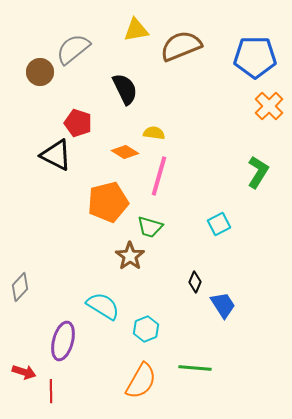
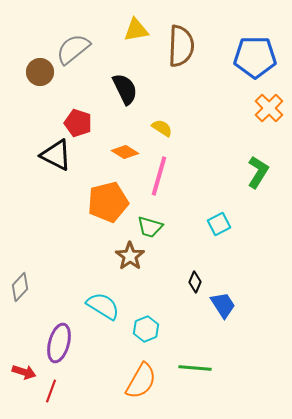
brown semicircle: rotated 114 degrees clockwise
orange cross: moved 2 px down
yellow semicircle: moved 8 px right, 5 px up; rotated 25 degrees clockwise
purple ellipse: moved 4 px left, 2 px down
red line: rotated 20 degrees clockwise
